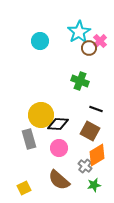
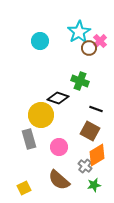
black diamond: moved 26 px up; rotated 15 degrees clockwise
pink circle: moved 1 px up
